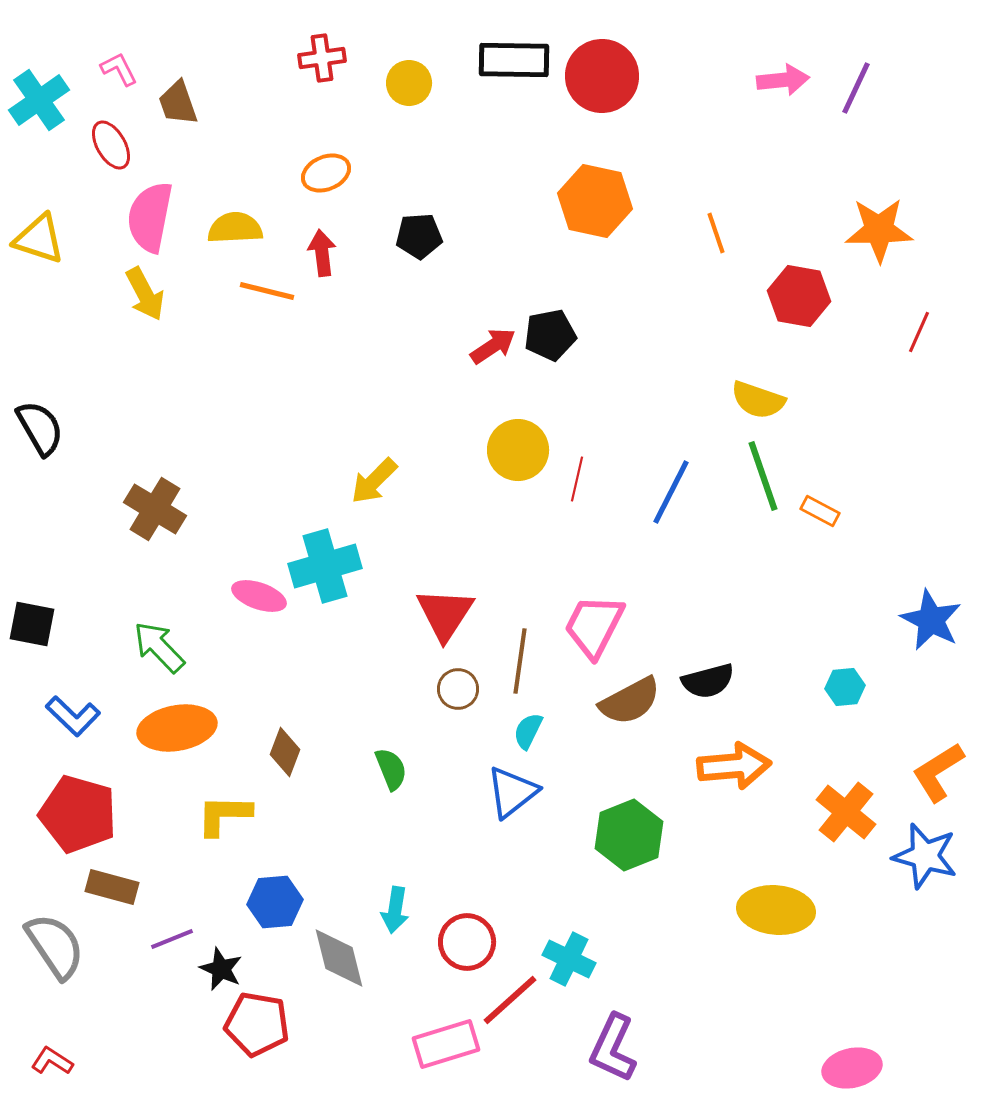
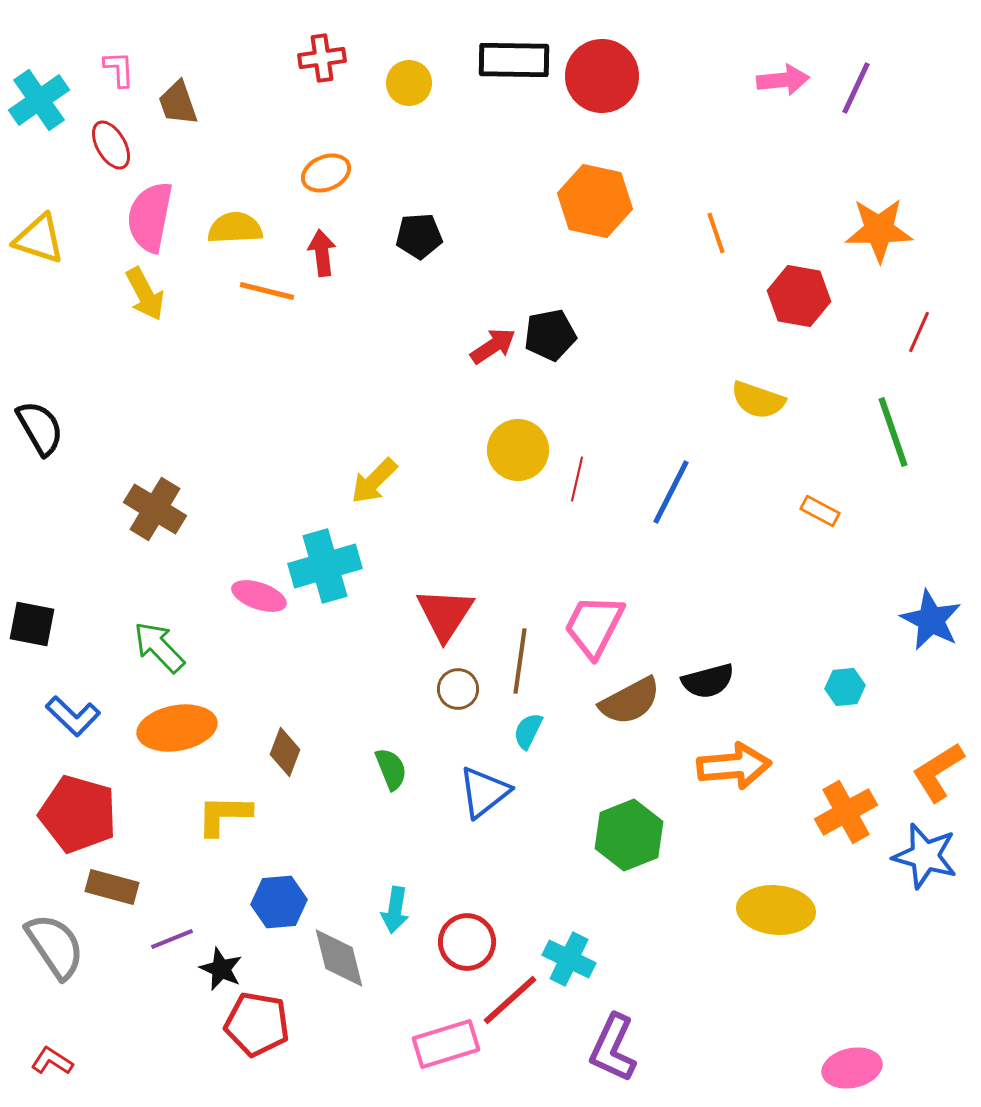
pink L-shape at (119, 69): rotated 24 degrees clockwise
green line at (763, 476): moved 130 px right, 44 px up
blue triangle at (512, 792): moved 28 px left
orange cross at (846, 812): rotated 22 degrees clockwise
blue hexagon at (275, 902): moved 4 px right
